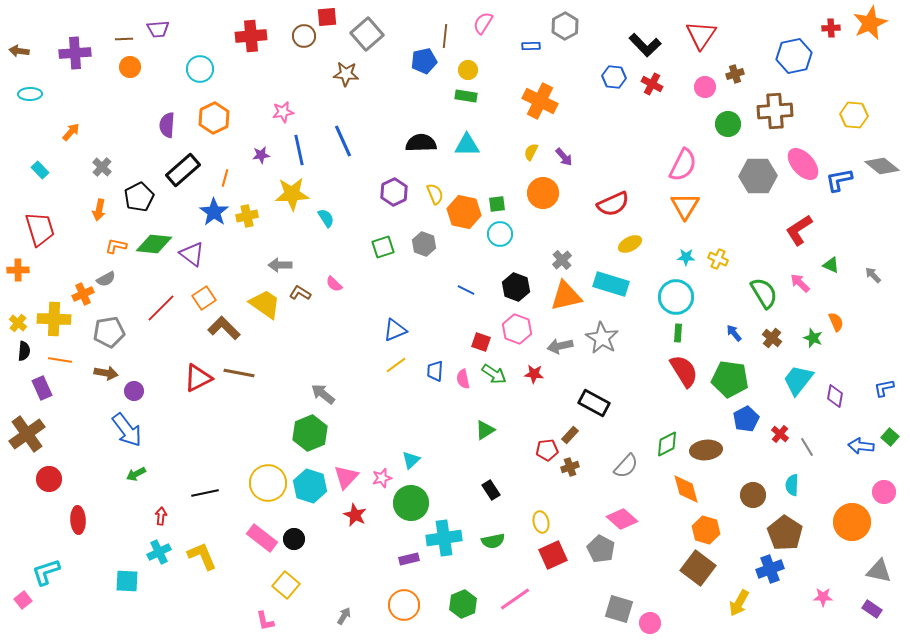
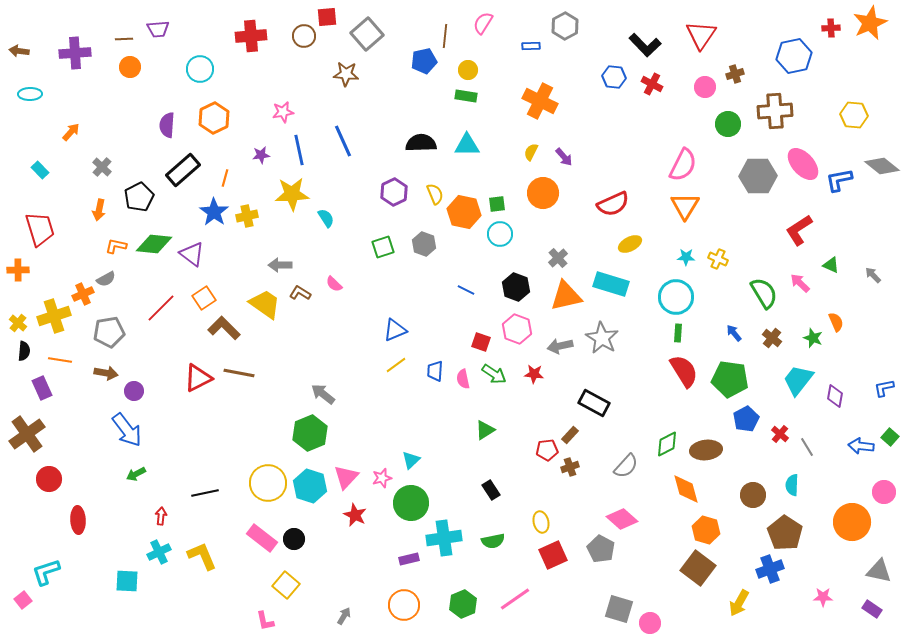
gray cross at (562, 260): moved 4 px left, 2 px up
yellow cross at (54, 319): moved 3 px up; rotated 20 degrees counterclockwise
